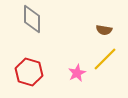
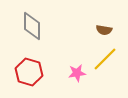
gray diamond: moved 7 px down
pink star: rotated 18 degrees clockwise
